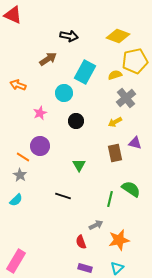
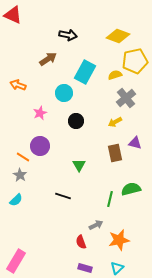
black arrow: moved 1 px left, 1 px up
green semicircle: rotated 48 degrees counterclockwise
